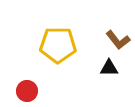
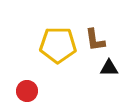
brown L-shape: moved 23 px left; rotated 30 degrees clockwise
